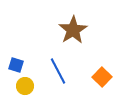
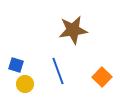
brown star: rotated 24 degrees clockwise
blue line: rotated 8 degrees clockwise
yellow circle: moved 2 px up
